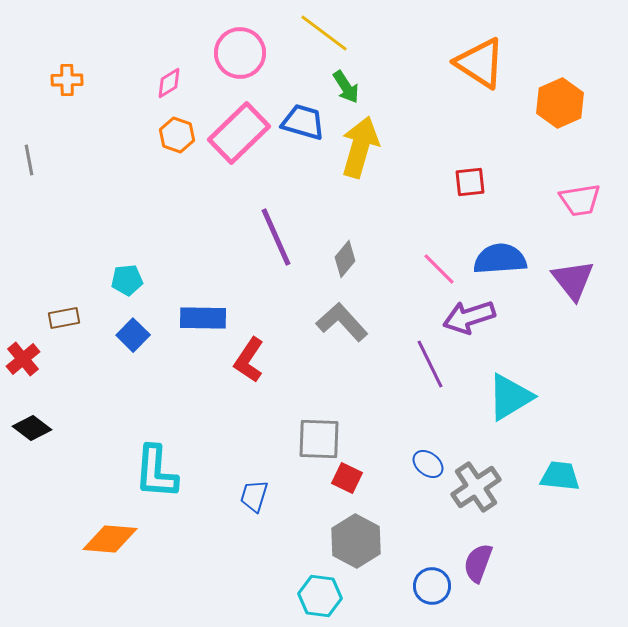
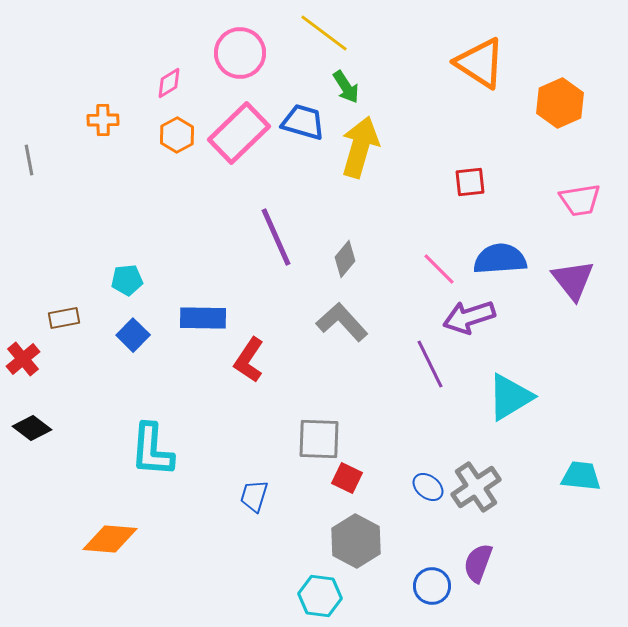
orange cross at (67, 80): moved 36 px right, 40 px down
orange hexagon at (177, 135): rotated 12 degrees clockwise
blue ellipse at (428, 464): moved 23 px down
cyan L-shape at (156, 472): moved 4 px left, 22 px up
cyan trapezoid at (560, 476): moved 21 px right
